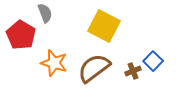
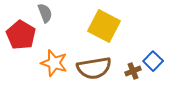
brown semicircle: rotated 152 degrees counterclockwise
